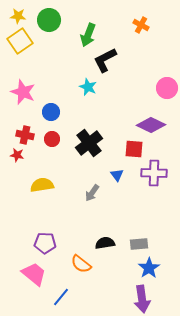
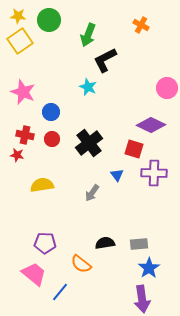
red square: rotated 12 degrees clockwise
blue line: moved 1 px left, 5 px up
